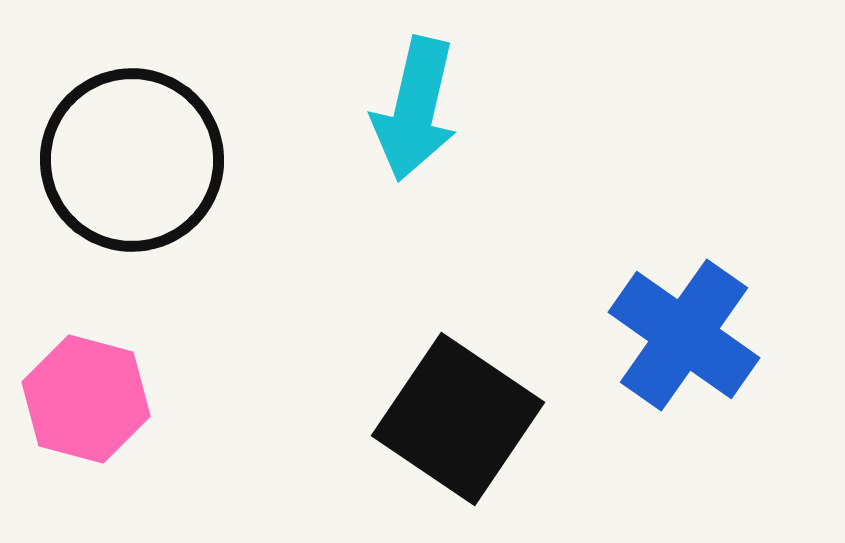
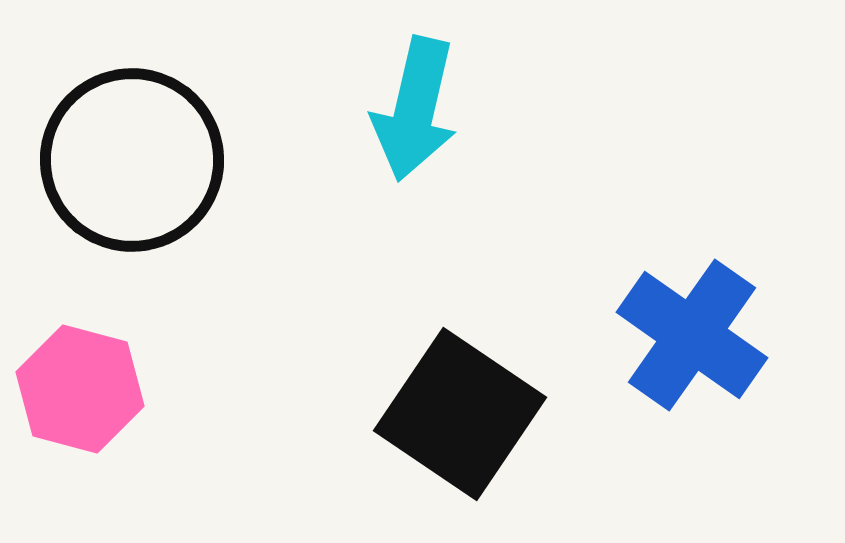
blue cross: moved 8 px right
pink hexagon: moved 6 px left, 10 px up
black square: moved 2 px right, 5 px up
